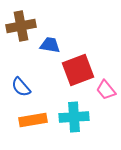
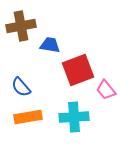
orange rectangle: moved 5 px left, 3 px up
